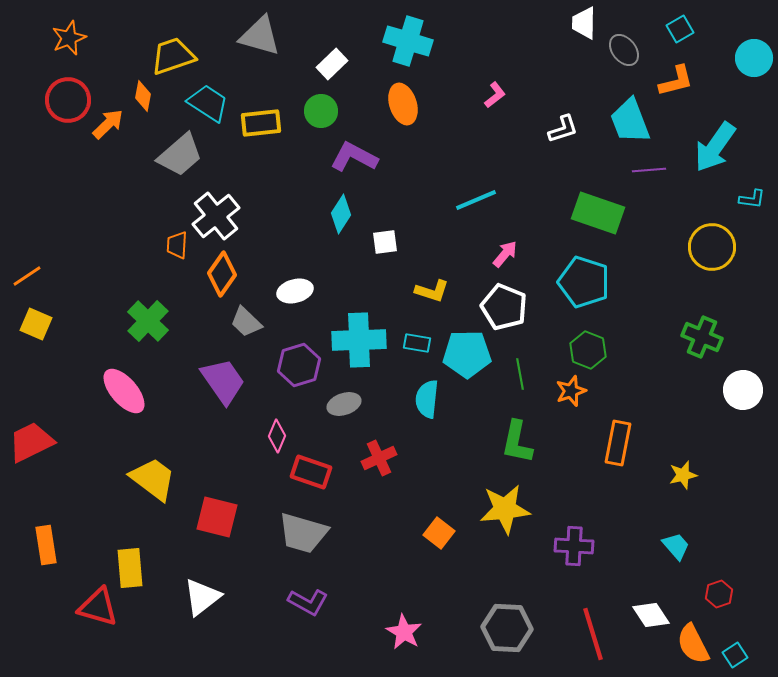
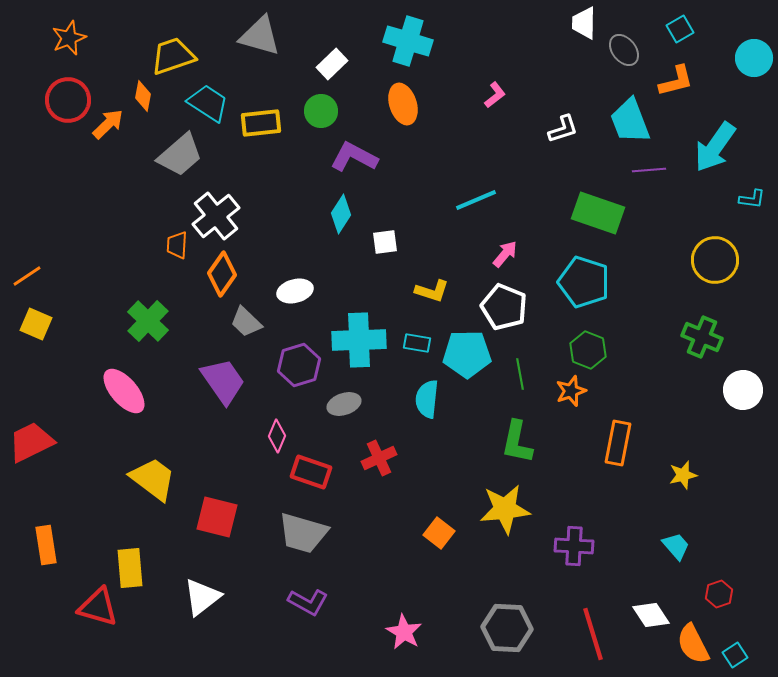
yellow circle at (712, 247): moved 3 px right, 13 px down
